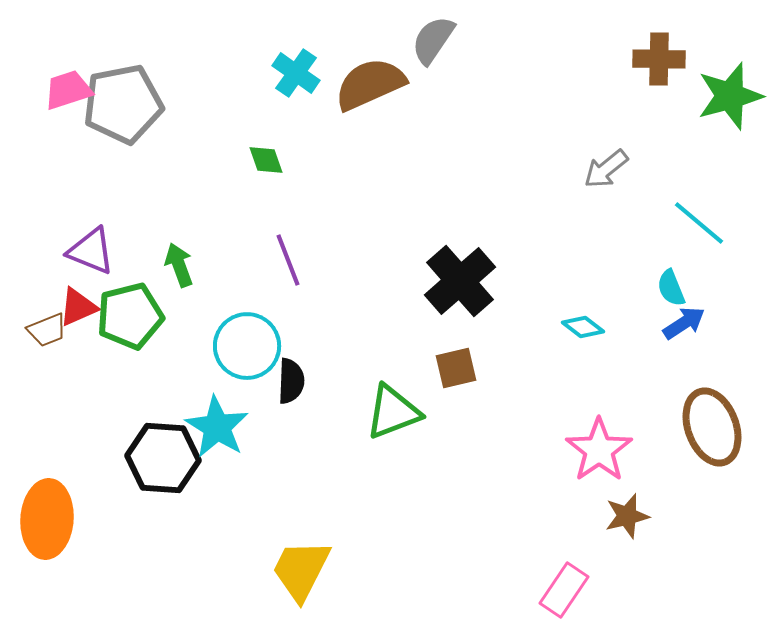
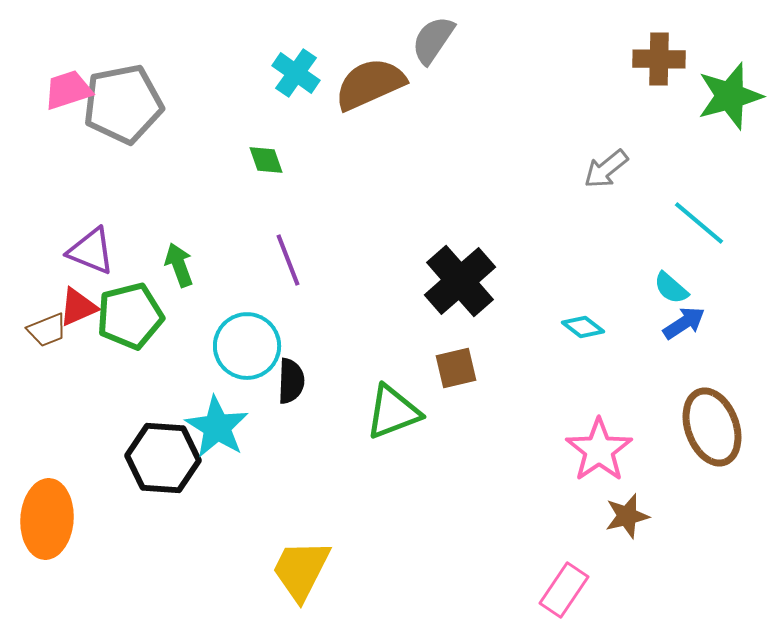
cyan semicircle: rotated 27 degrees counterclockwise
